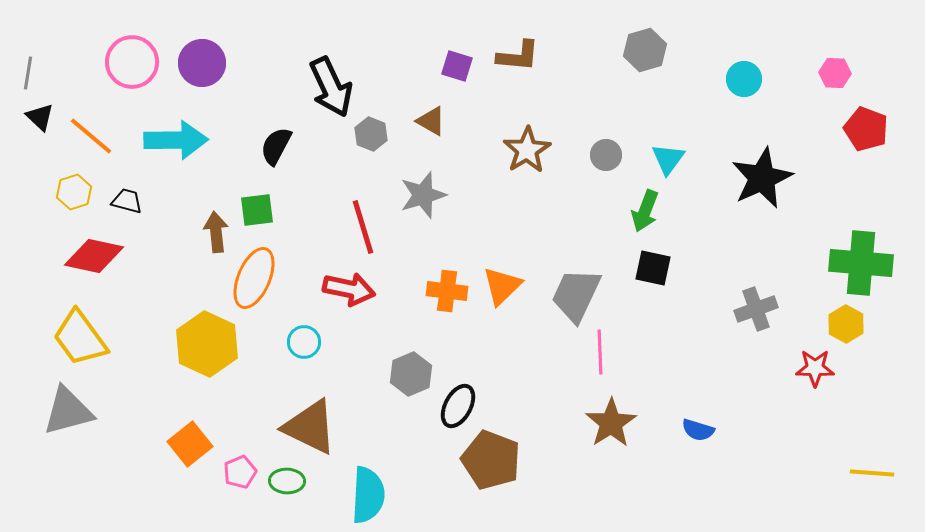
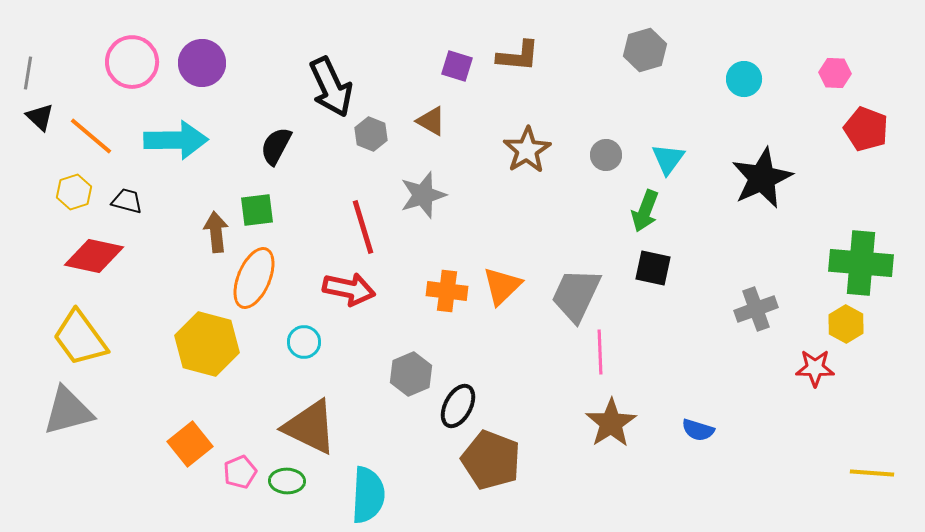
yellow hexagon at (207, 344): rotated 10 degrees counterclockwise
